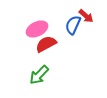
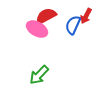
red arrow: rotated 77 degrees clockwise
pink ellipse: rotated 55 degrees clockwise
red semicircle: moved 28 px up
